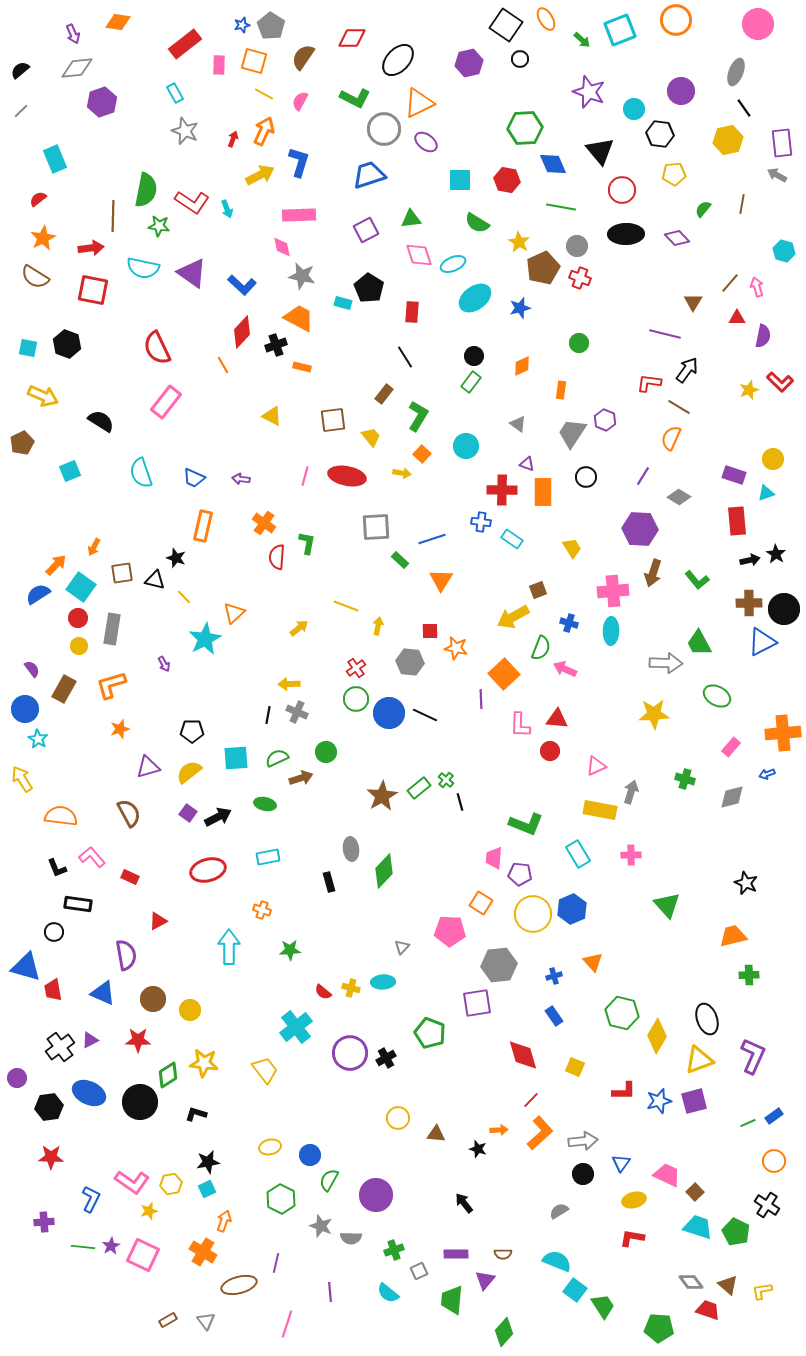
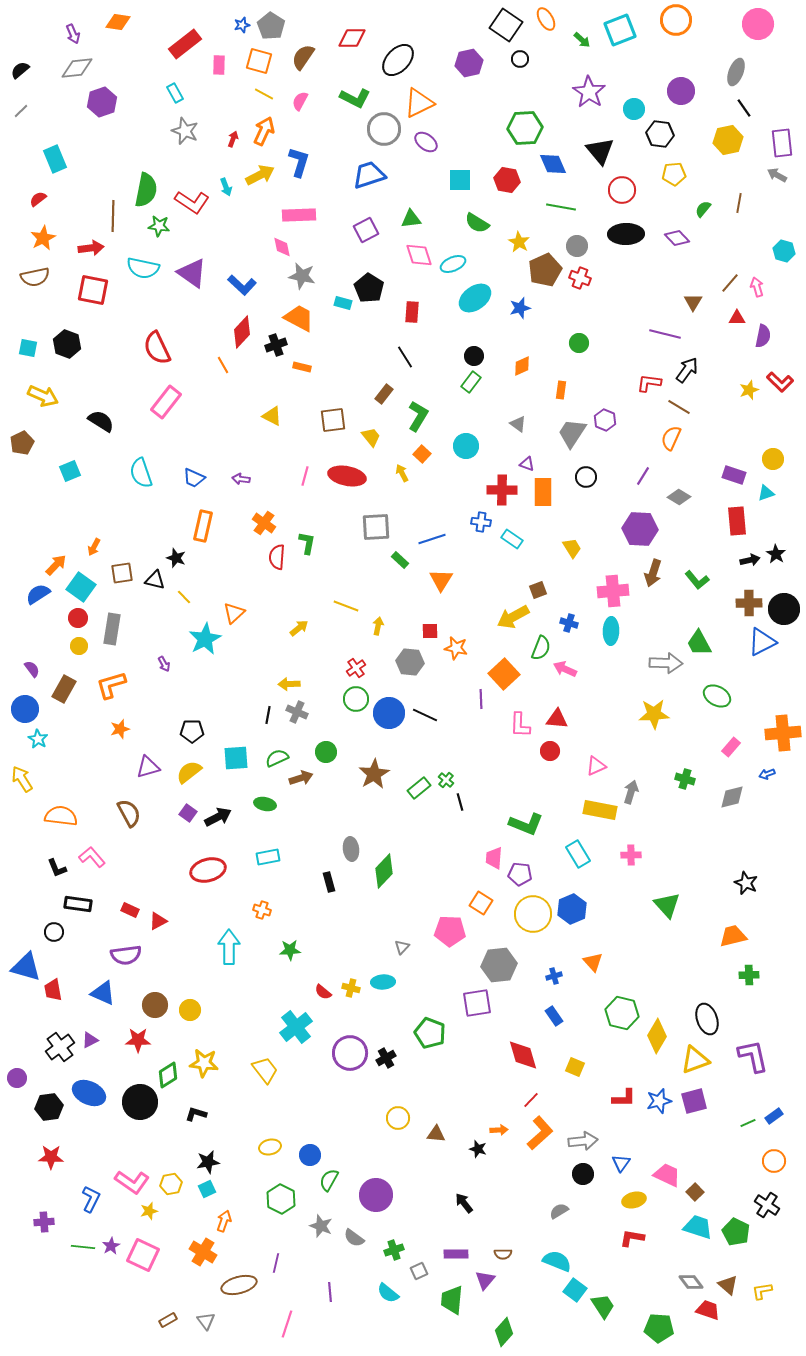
orange square at (254, 61): moved 5 px right
purple star at (589, 92): rotated 12 degrees clockwise
brown line at (742, 204): moved 3 px left, 1 px up
cyan arrow at (227, 209): moved 1 px left, 22 px up
brown pentagon at (543, 268): moved 2 px right, 2 px down
brown semicircle at (35, 277): rotated 44 degrees counterclockwise
yellow arrow at (402, 473): rotated 126 degrees counterclockwise
brown star at (382, 796): moved 8 px left, 22 px up
red rectangle at (130, 877): moved 33 px down
purple semicircle at (126, 955): rotated 92 degrees clockwise
brown circle at (153, 999): moved 2 px right, 6 px down
purple L-shape at (753, 1056): rotated 36 degrees counterclockwise
yellow triangle at (699, 1060): moved 4 px left
red L-shape at (624, 1091): moved 7 px down
gray semicircle at (351, 1238): moved 3 px right; rotated 35 degrees clockwise
